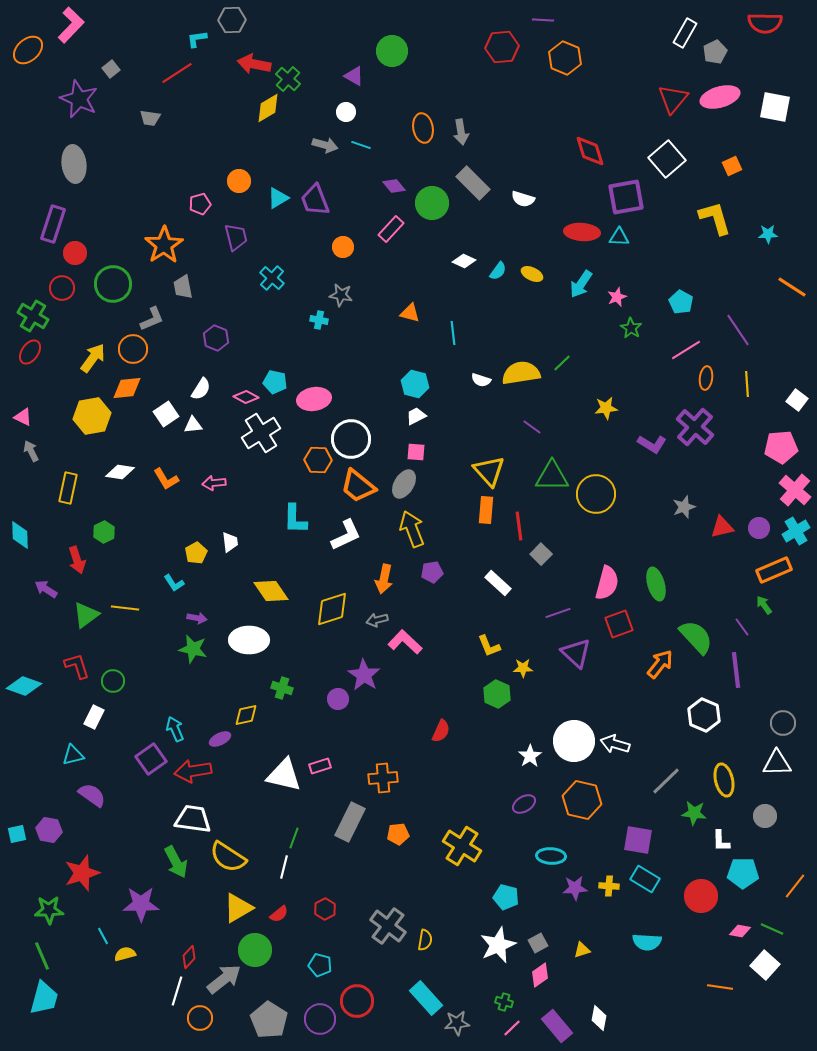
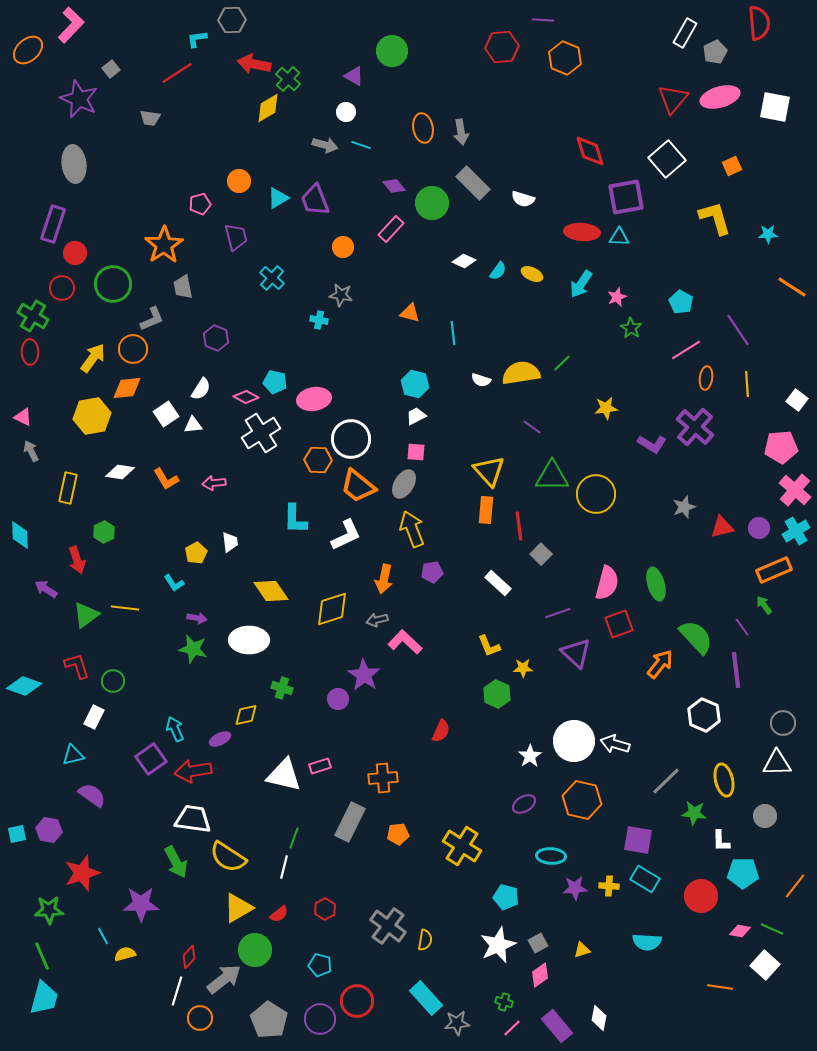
red semicircle at (765, 23): moved 6 px left; rotated 96 degrees counterclockwise
red ellipse at (30, 352): rotated 35 degrees counterclockwise
